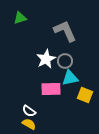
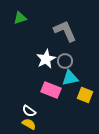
pink rectangle: moved 1 px down; rotated 24 degrees clockwise
